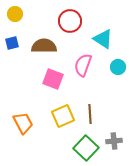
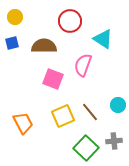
yellow circle: moved 3 px down
cyan circle: moved 38 px down
brown line: moved 2 px up; rotated 36 degrees counterclockwise
